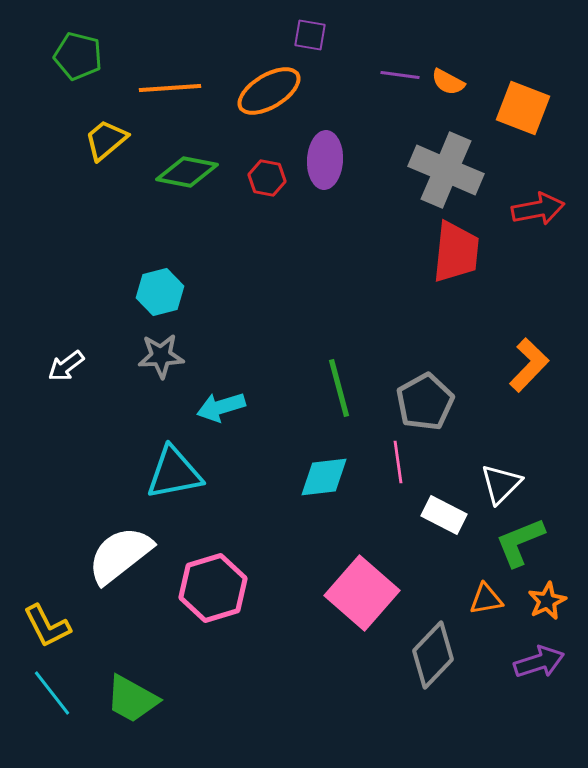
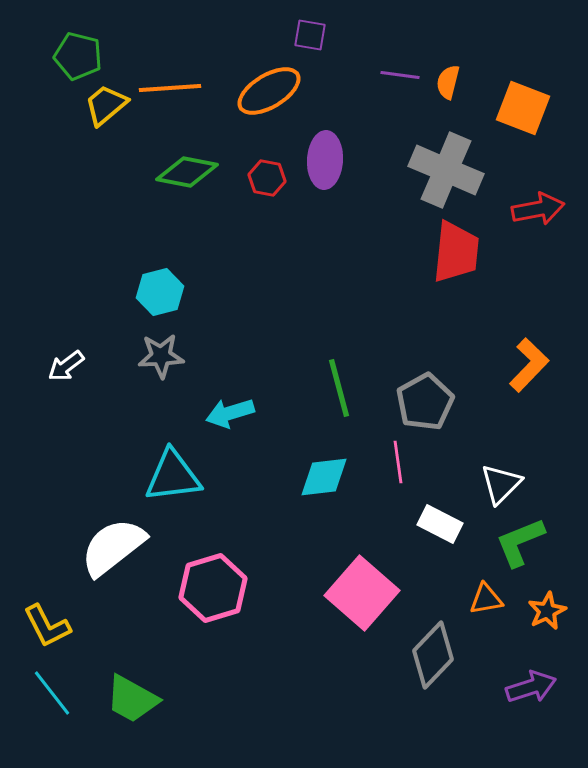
orange semicircle: rotated 76 degrees clockwise
yellow trapezoid: moved 35 px up
cyan arrow: moved 9 px right, 6 px down
cyan triangle: moved 1 px left, 3 px down; rotated 4 degrees clockwise
white rectangle: moved 4 px left, 9 px down
white semicircle: moved 7 px left, 8 px up
orange star: moved 10 px down
purple arrow: moved 8 px left, 25 px down
